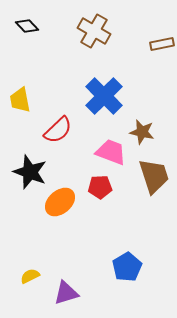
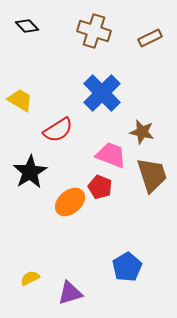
brown cross: rotated 12 degrees counterclockwise
brown rectangle: moved 12 px left, 6 px up; rotated 15 degrees counterclockwise
blue cross: moved 2 px left, 3 px up
yellow trapezoid: rotated 132 degrees clockwise
red semicircle: rotated 12 degrees clockwise
pink trapezoid: moved 3 px down
black star: rotated 20 degrees clockwise
brown trapezoid: moved 2 px left, 1 px up
red pentagon: rotated 25 degrees clockwise
orange ellipse: moved 10 px right
yellow semicircle: moved 2 px down
purple triangle: moved 4 px right
